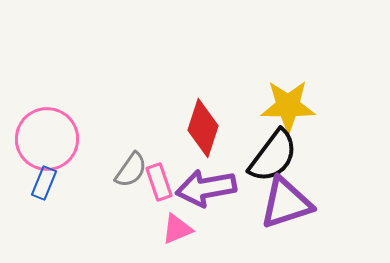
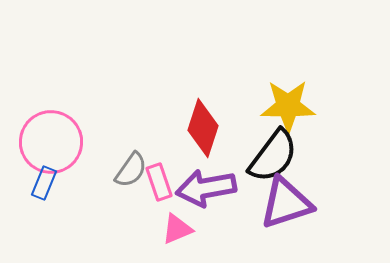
pink circle: moved 4 px right, 3 px down
